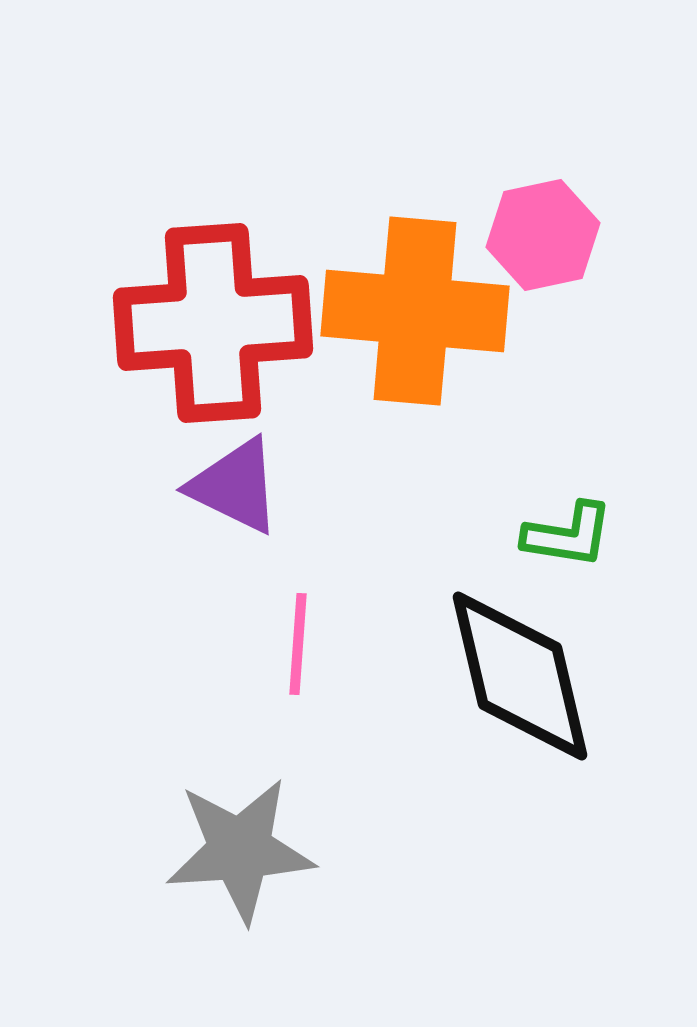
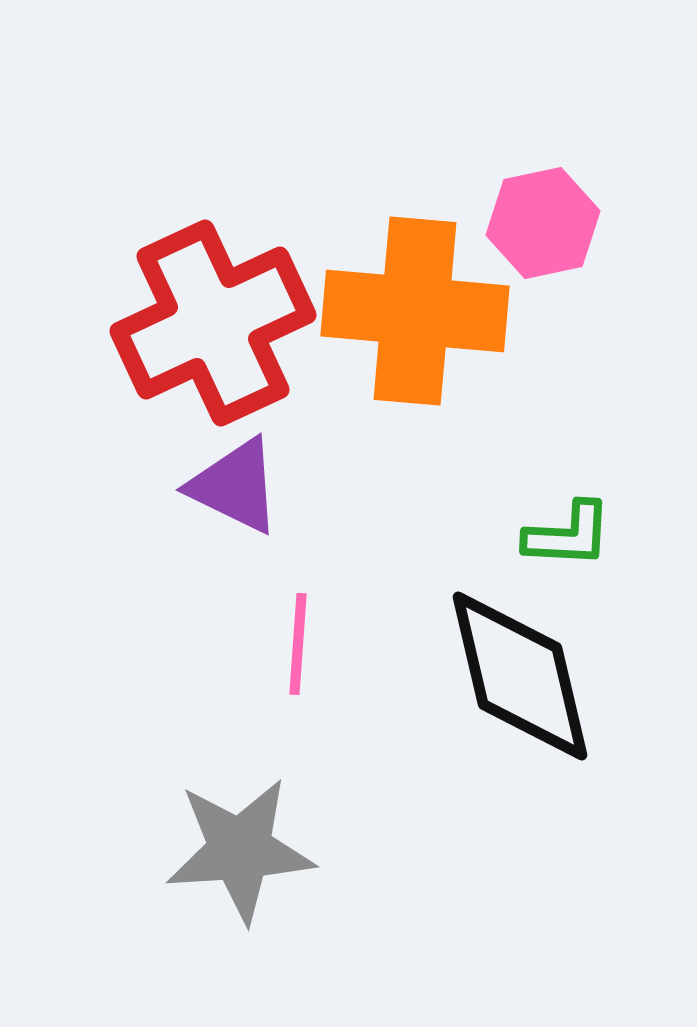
pink hexagon: moved 12 px up
red cross: rotated 21 degrees counterclockwise
green L-shape: rotated 6 degrees counterclockwise
